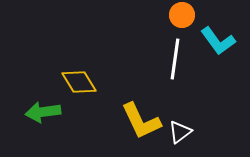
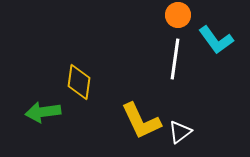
orange circle: moved 4 px left
cyan L-shape: moved 2 px left, 1 px up
yellow diamond: rotated 39 degrees clockwise
